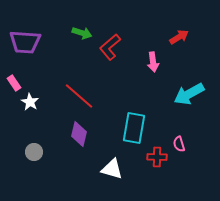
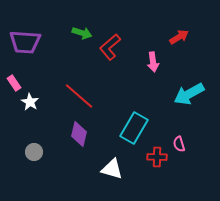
cyan rectangle: rotated 20 degrees clockwise
